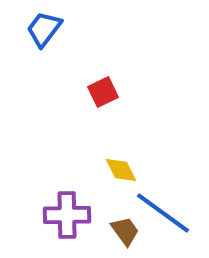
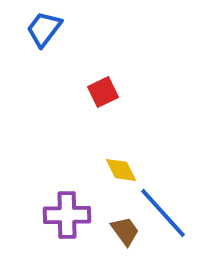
blue line: rotated 12 degrees clockwise
